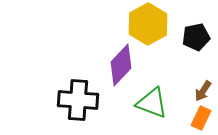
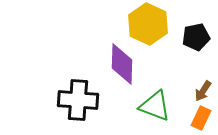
yellow hexagon: rotated 6 degrees counterclockwise
purple diamond: moved 1 px right, 1 px up; rotated 42 degrees counterclockwise
green triangle: moved 3 px right, 3 px down
